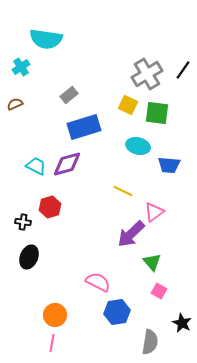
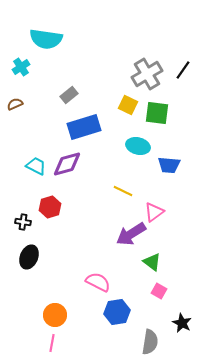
purple arrow: rotated 12 degrees clockwise
green triangle: rotated 12 degrees counterclockwise
